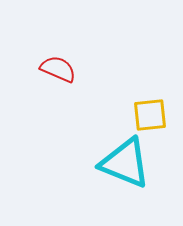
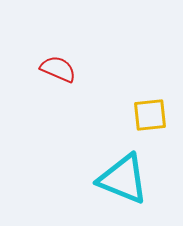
cyan triangle: moved 2 px left, 16 px down
